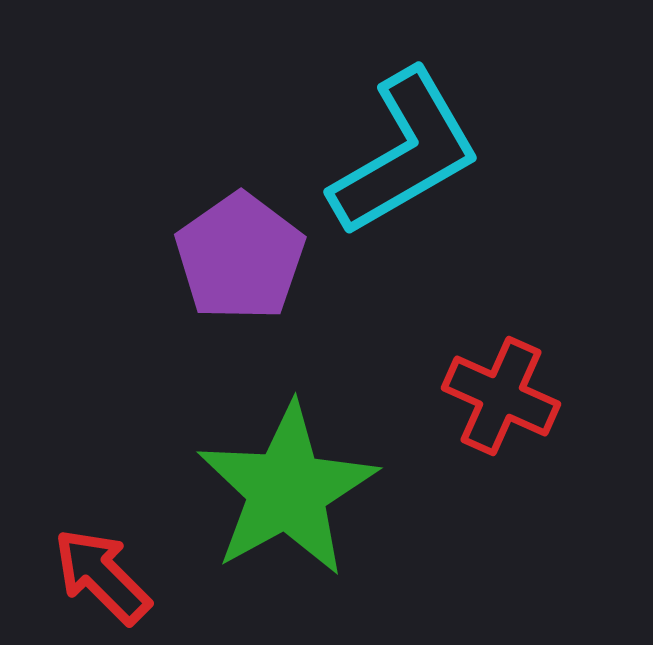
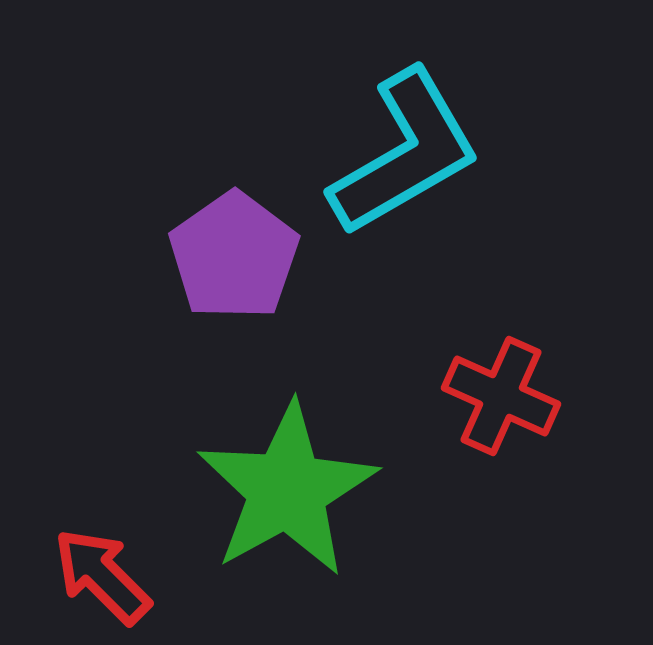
purple pentagon: moved 6 px left, 1 px up
